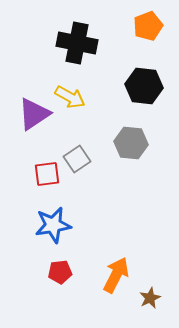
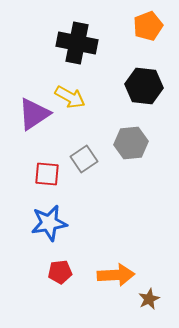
gray hexagon: rotated 12 degrees counterclockwise
gray square: moved 7 px right
red square: rotated 12 degrees clockwise
blue star: moved 4 px left, 2 px up
orange arrow: rotated 60 degrees clockwise
brown star: moved 1 px left, 1 px down
